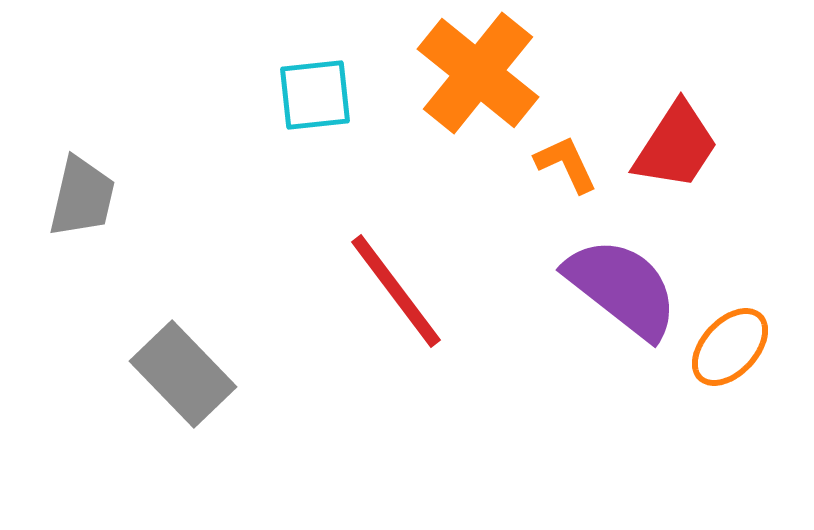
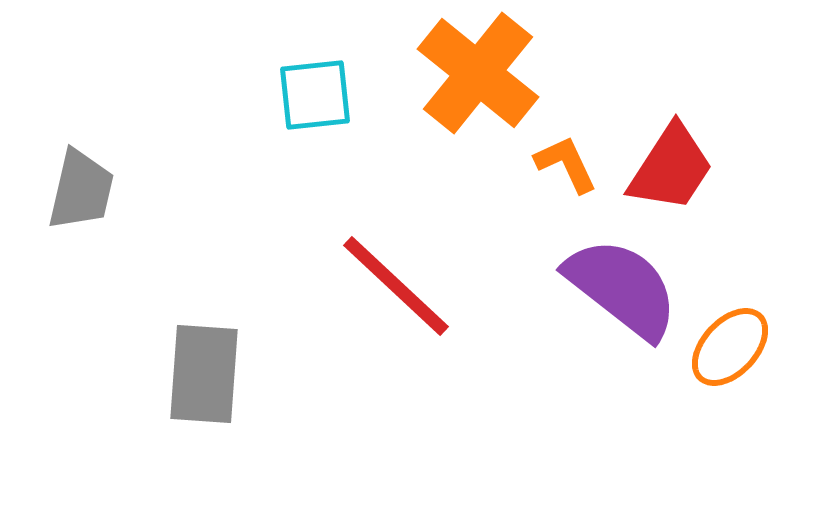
red trapezoid: moved 5 px left, 22 px down
gray trapezoid: moved 1 px left, 7 px up
red line: moved 5 px up; rotated 10 degrees counterclockwise
gray rectangle: moved 21 px right; rotated 48 degrees clockwise
